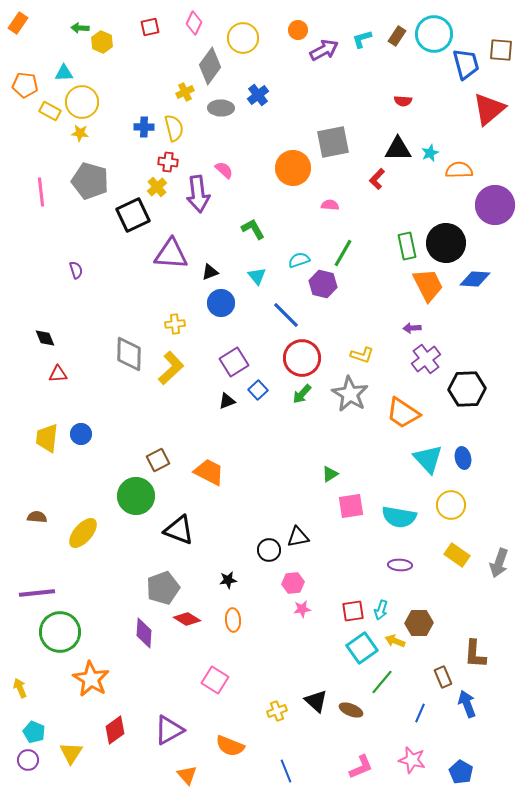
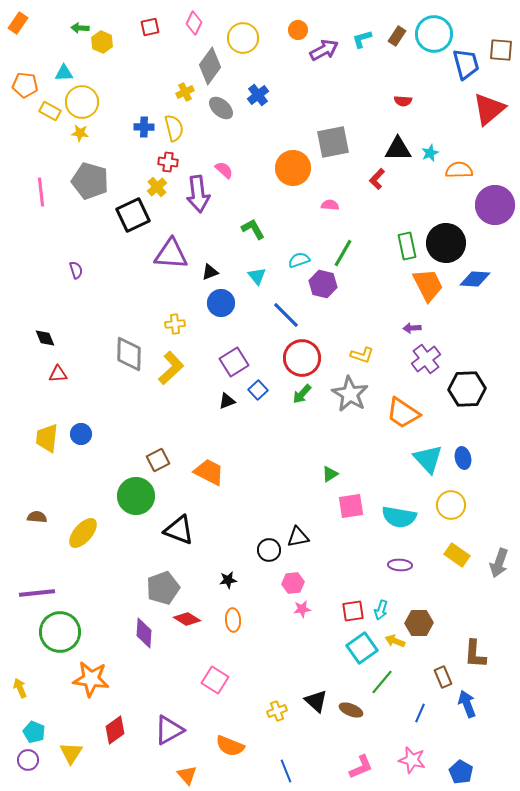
gray ellipse at (221, 108): rotated 40 degrees clockwise
orange star at (91, 679): rotated 24 degrees counterclockwise
